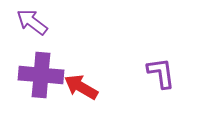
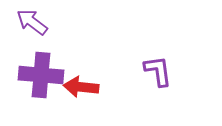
purple L-shape: moved 3 px left, 2 px up
red arrow: rotated 24 degrees counterclockwise
